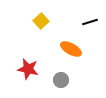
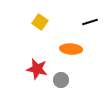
yellow square: moved 1 px left, 1 px down; rotated 14 degrees counterclockwise
orange ellipse: rotated 25 degrees counterclockwise
red star: moved 9 px right
